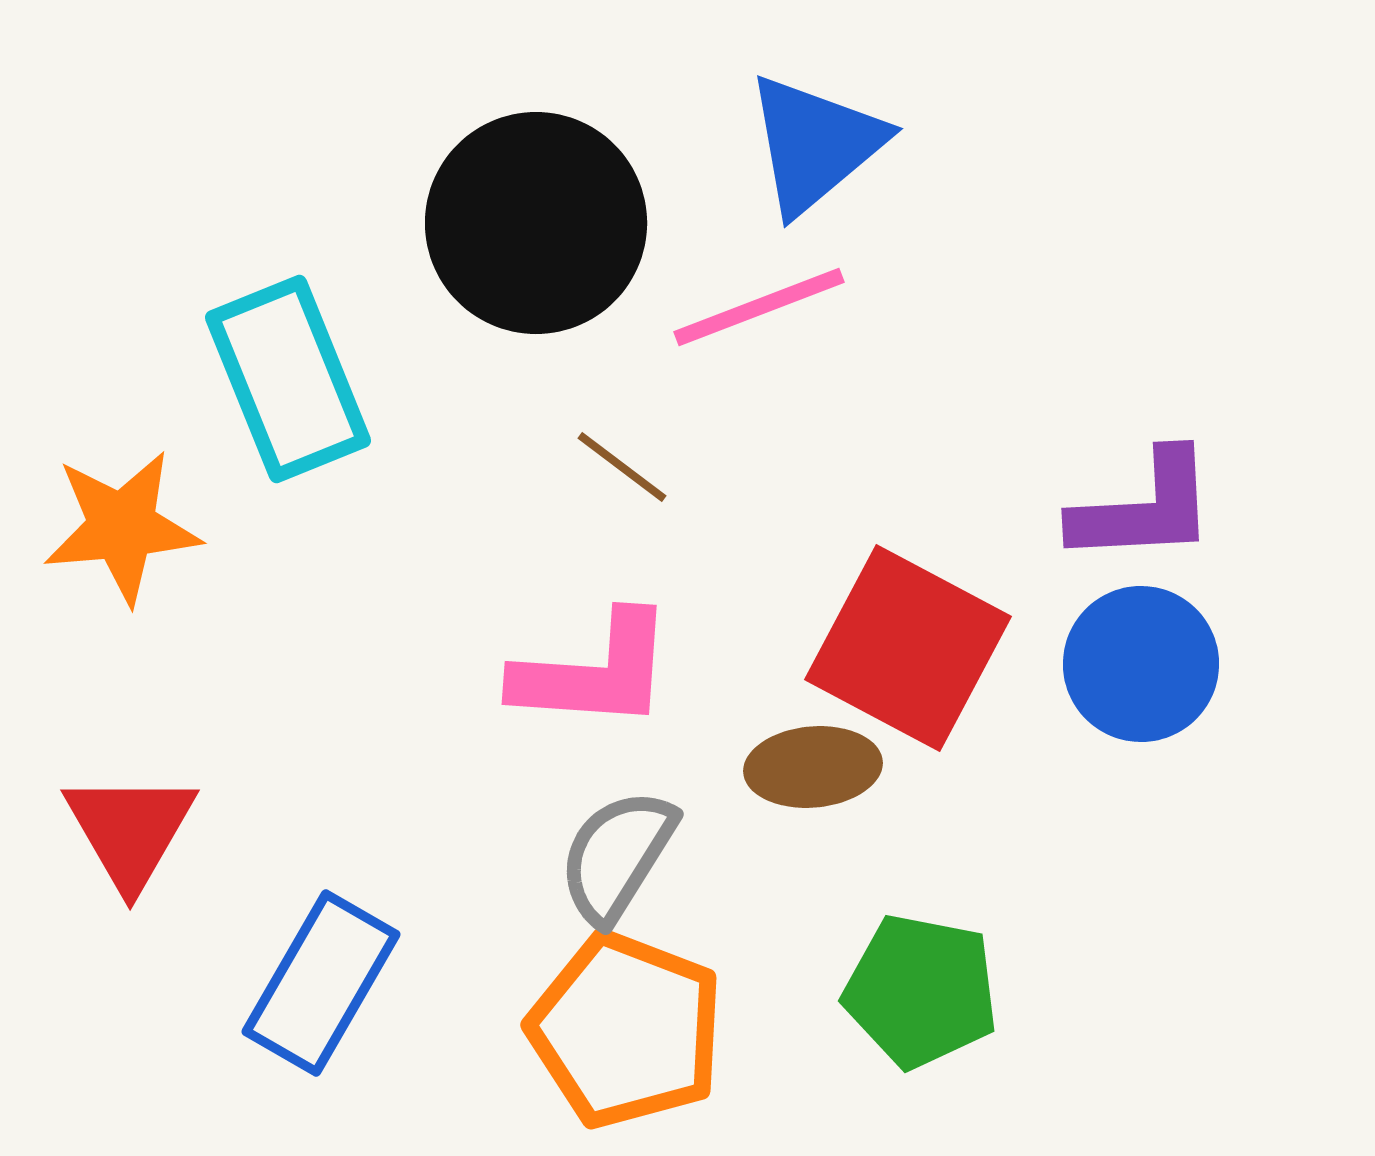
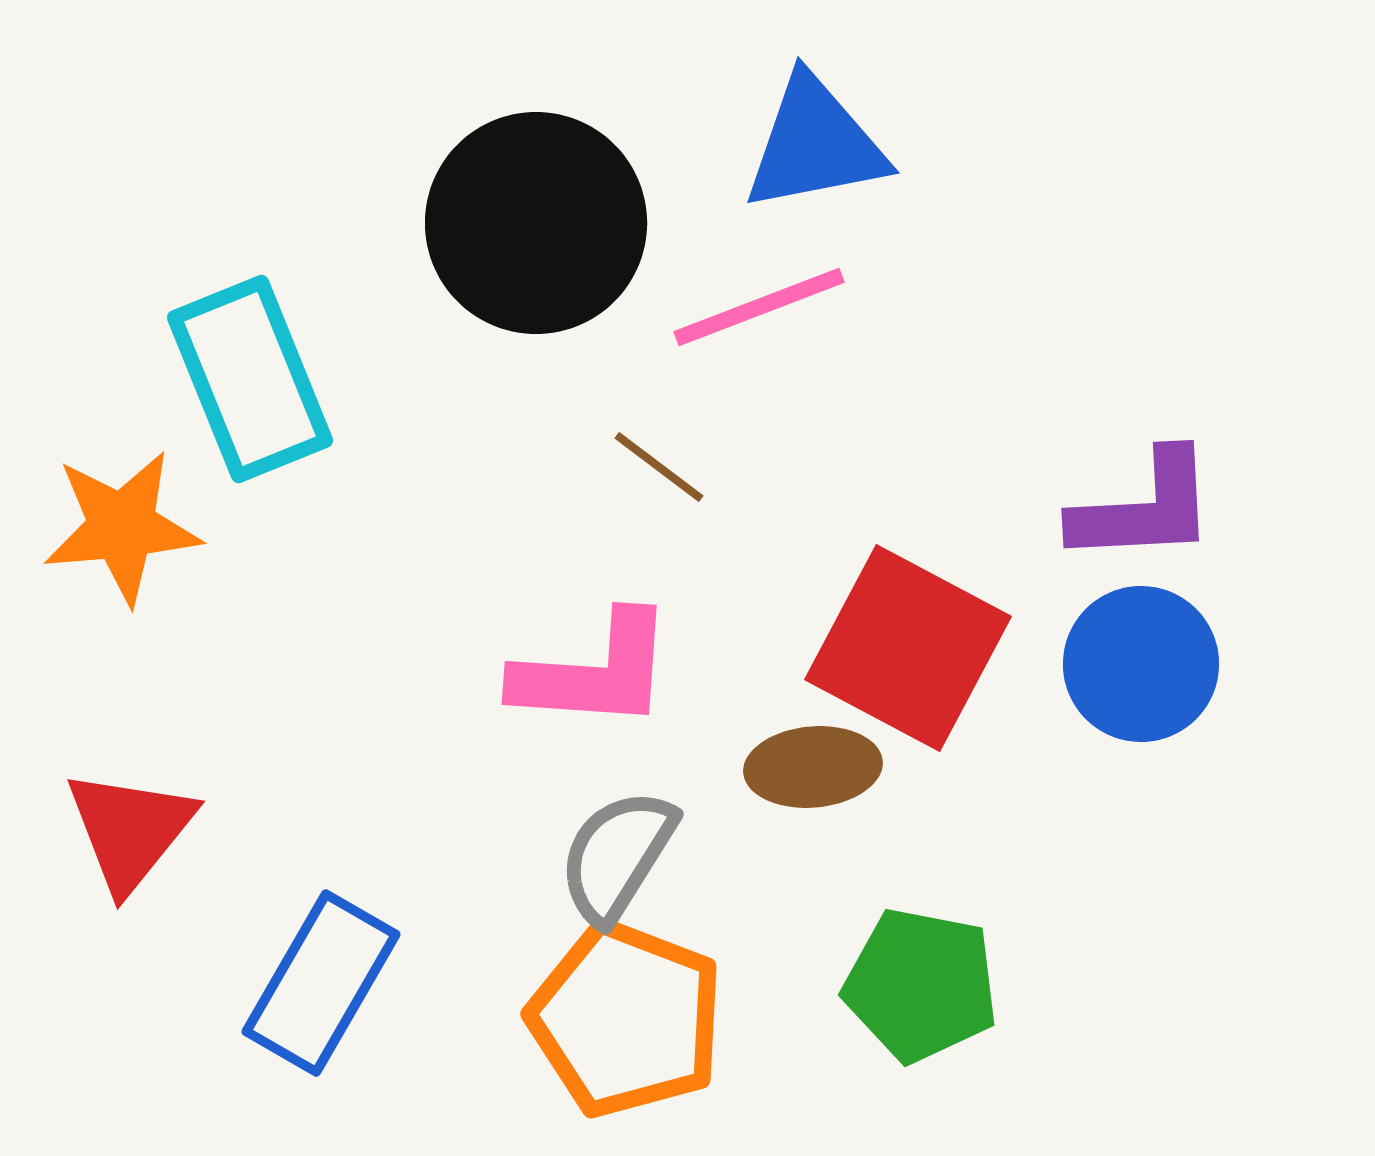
blue triangle: rotated 29 degrees clockwise
cyan rectangle: moved 38 px left
brown line: moved 37 px right
red triangle: rotated 9 degrees clockwise
green pentagon: moved 6 px up
orange pentagon: moved 11 px up
